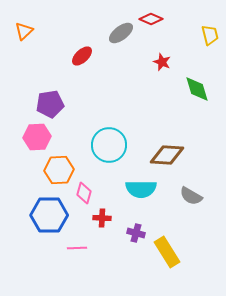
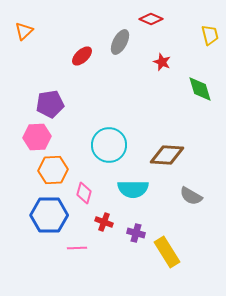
gray ellipse: moved 1 px left, 9 px down; rotated 25 degrees counterclockwise
green diamond: moved 3 px right
orange hexagon: moved 6 px left
cyan semicircle: moved 8 px left
red cross: moved 2 px right, 4 px down; rotated 18 degrees clockwise
